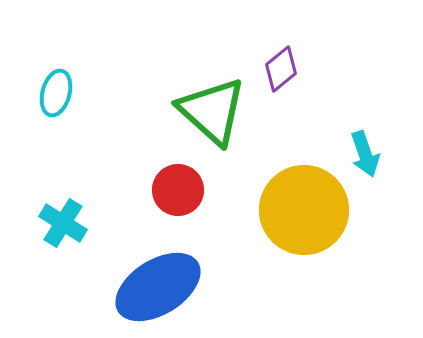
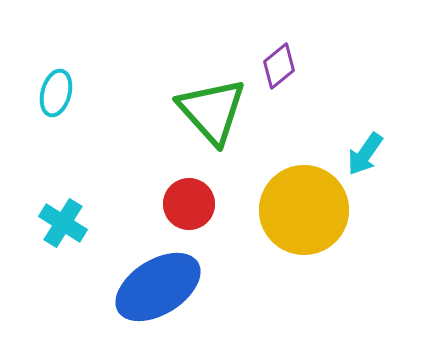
purple diamond: moved 2 px left, 3 px up
green triangle: rotated 6 degrees clockwise
cyan arrow: rotated 54 degrees clockwise
red circle: moved 11 px right, 14 px down
